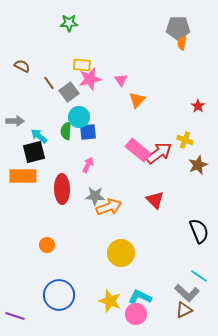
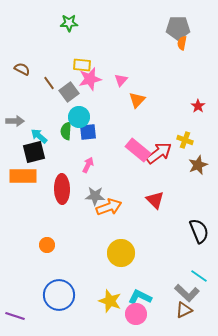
brown semicircle: moved 3 px down
pink triangle: rotated 16 degrees clockwise
